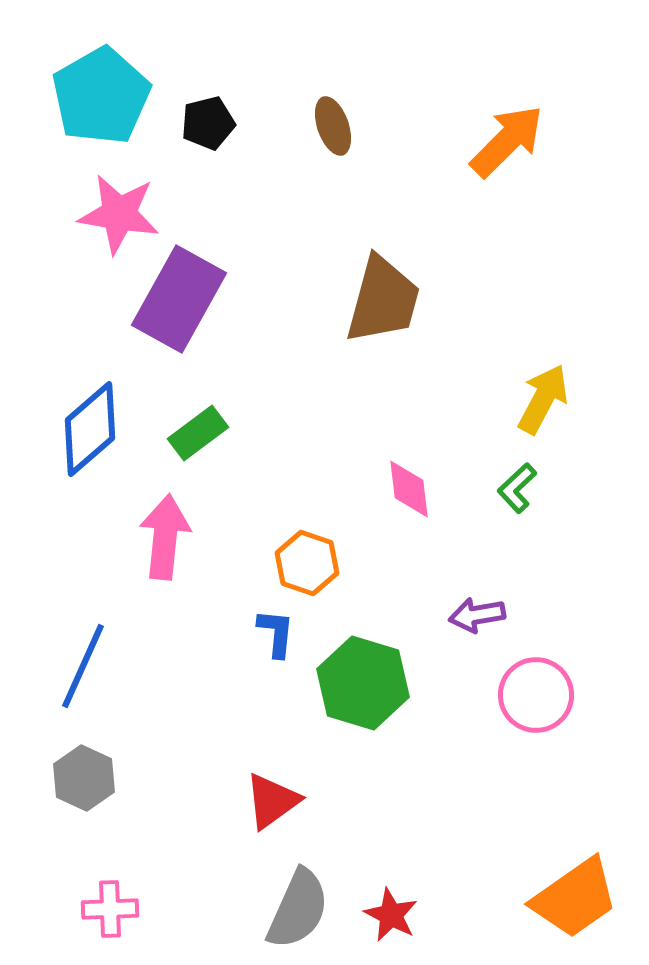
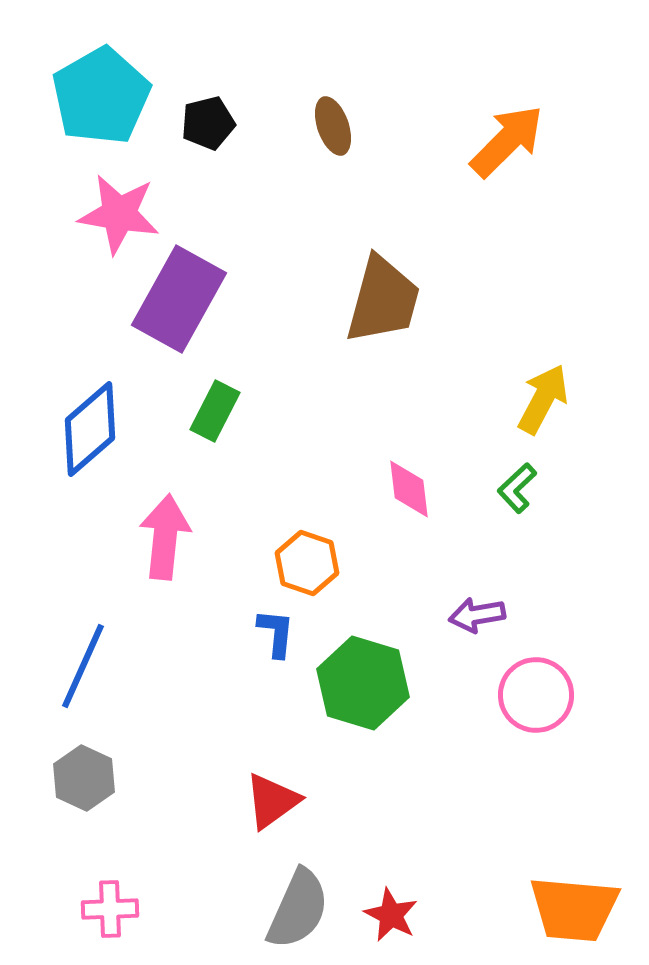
green rectangle: moved 17 px right, 22 px up; rotated 26 degrees counterclockwise
orange trapezoid: moved 1 px left, 11 px down; rotated 40 degrees clockwise
